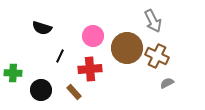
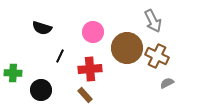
pink circle: moved 4 px up
brown rectangle: moved 11 px right, 3 px down
